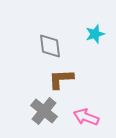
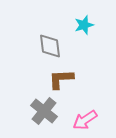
cyan star: moved 11 px left, 9 px up
pink arrow: moved 1 px left, 3 px down; rotated 55 degrees counterclockwise
